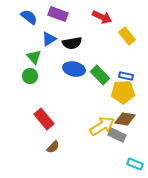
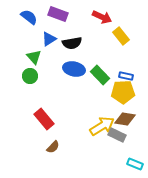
yellow rectangle: moved 6 px left
